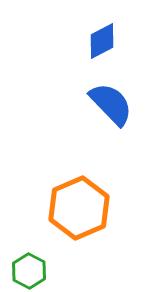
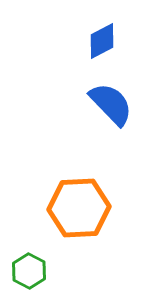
orange hexagon: rotated 20 degrees clockwise
